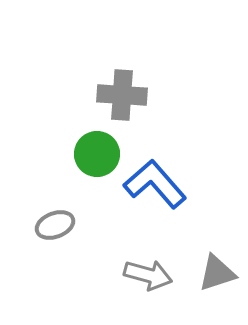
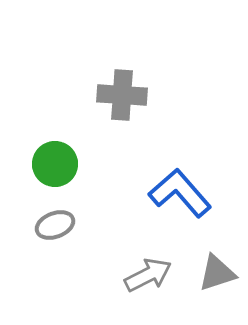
green circle: moved 42 px left, 10 px down
blue L-shape: moved 25 px right, 9 px down
gray arrow: rotated 42 degrees counterclockwise
